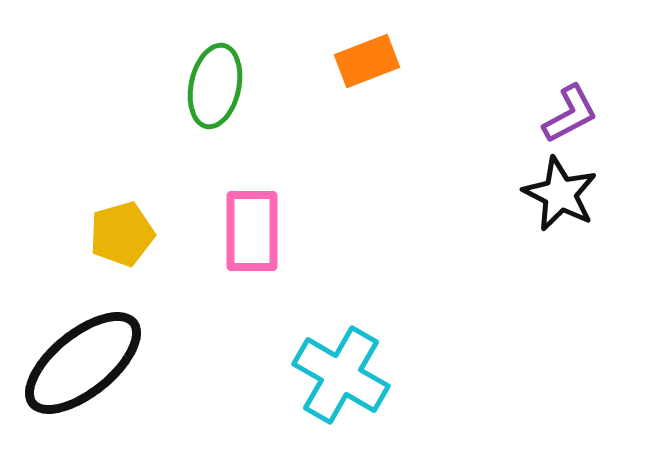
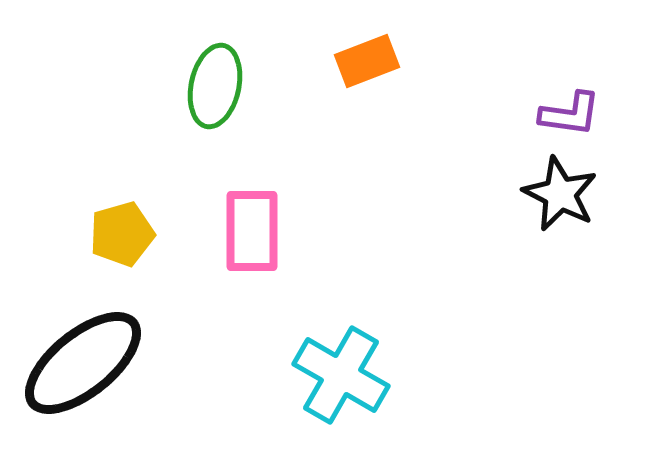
purple L-shape: rotated 36 degrees clockwise
